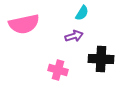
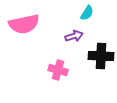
cyan semicircle: moved 5 px right
black cross: moved 3 px up
